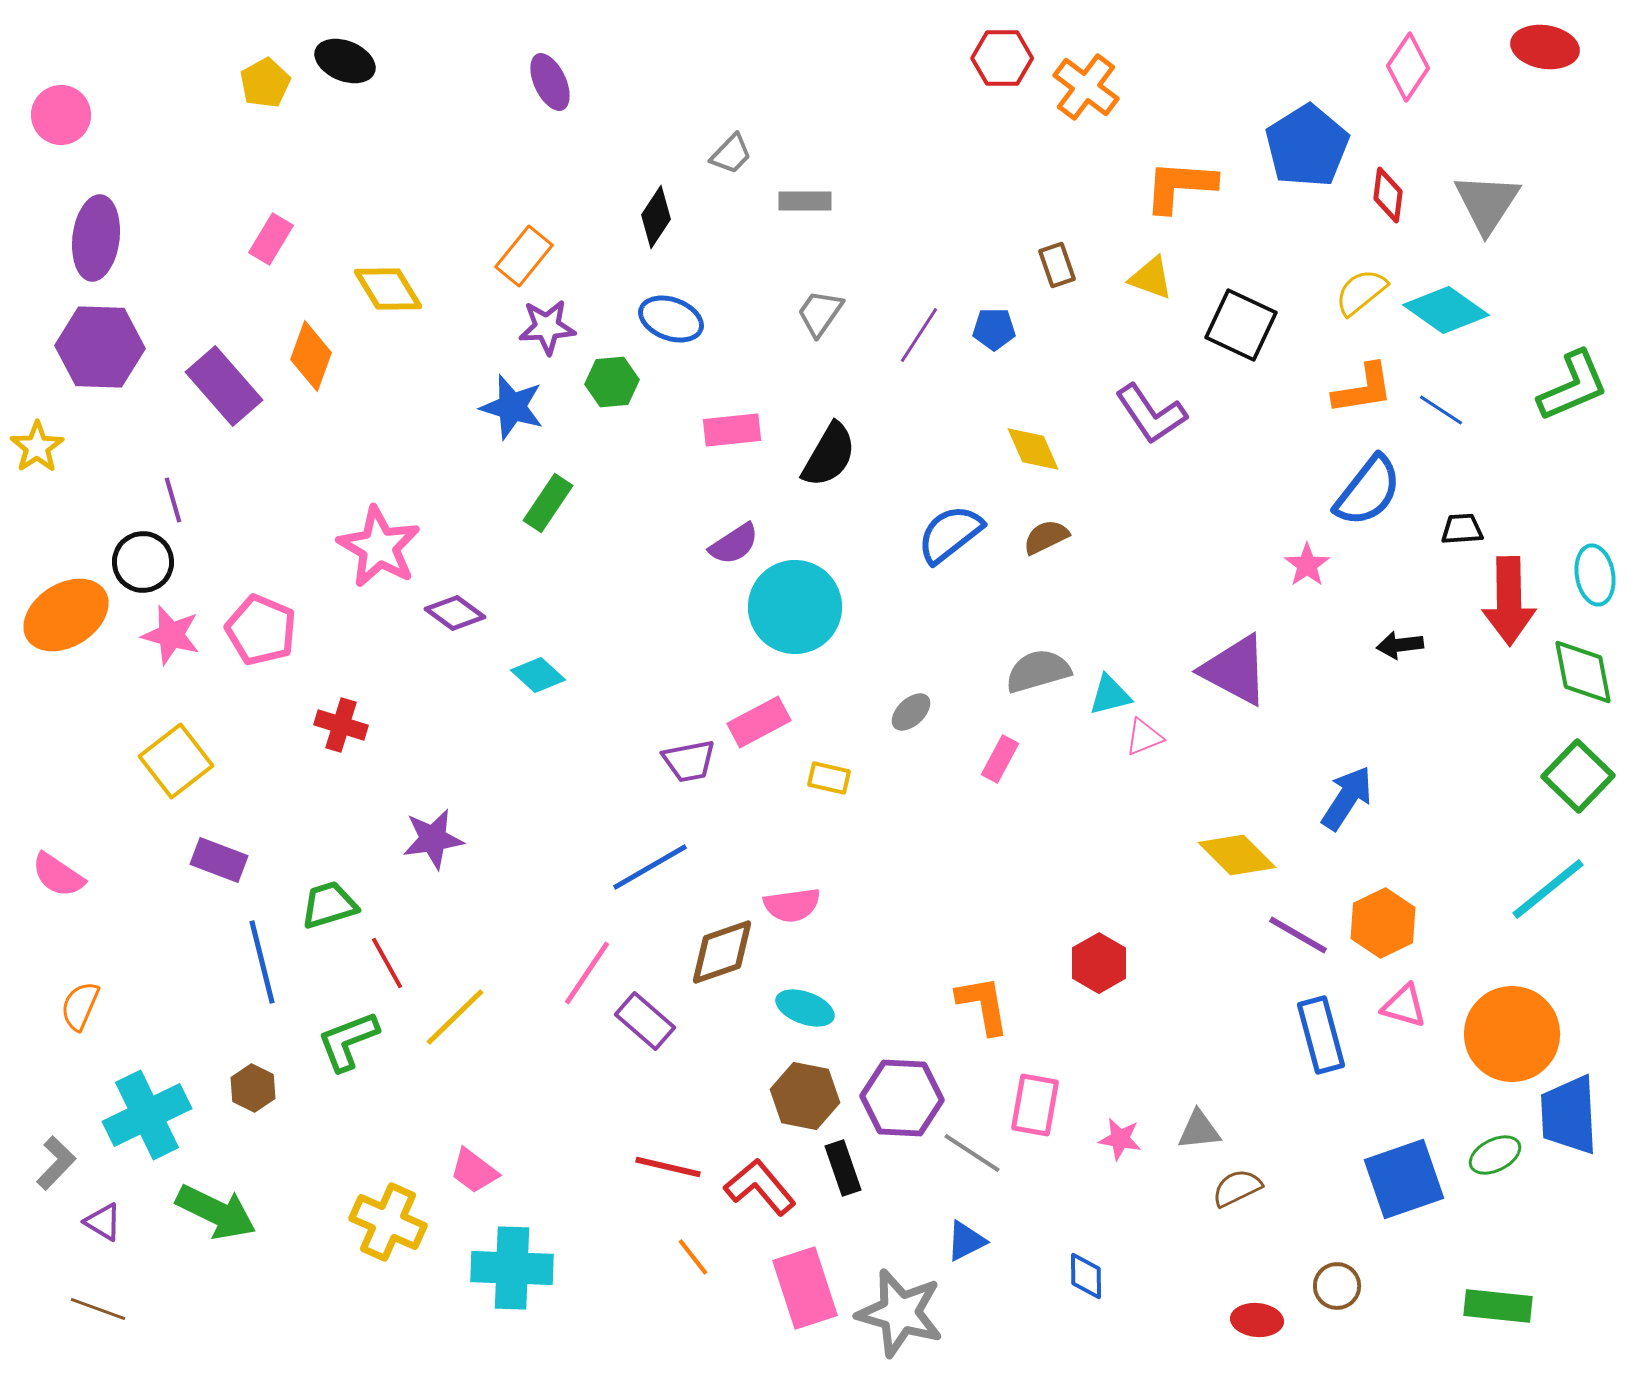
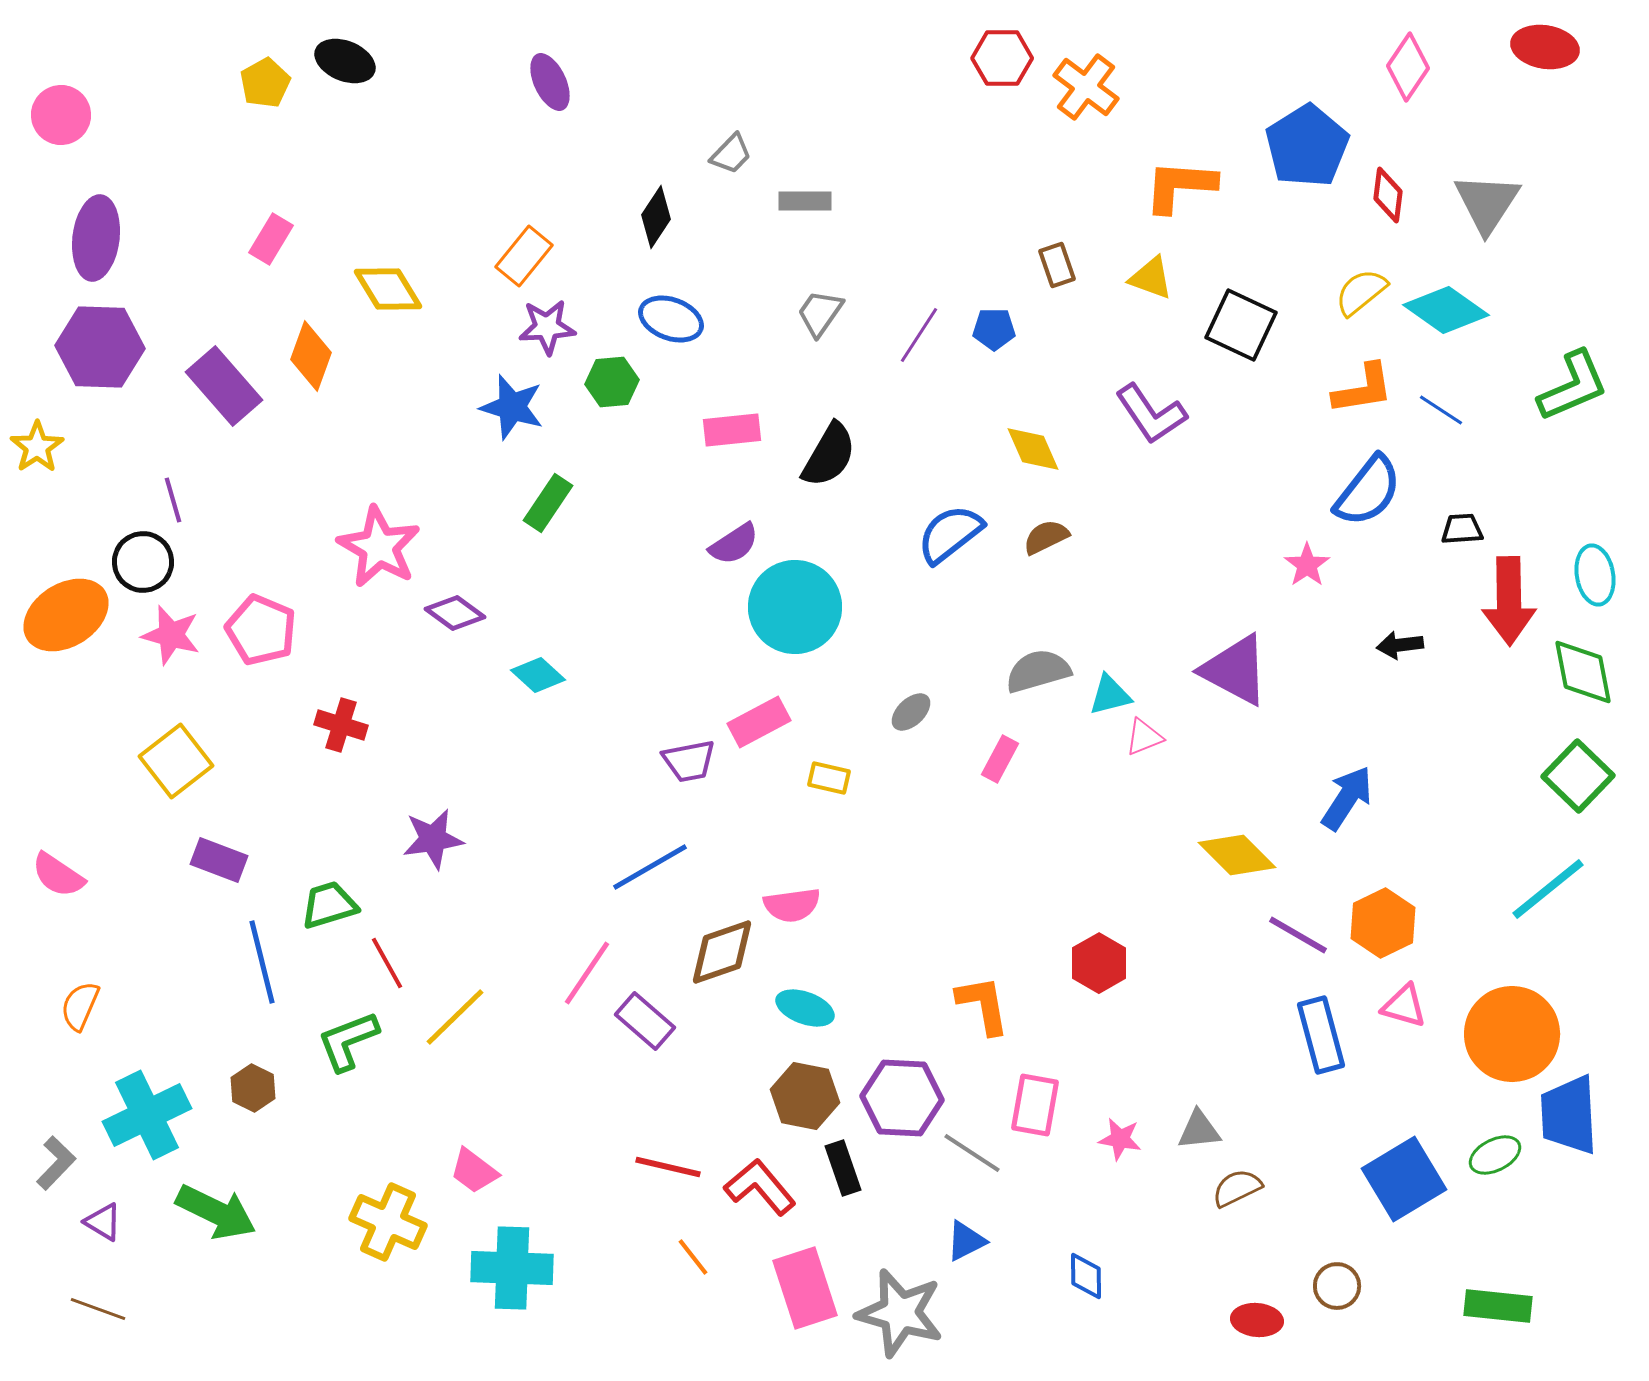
blue square at (1404, 1179): rotated 12 degrees counterclockwise
